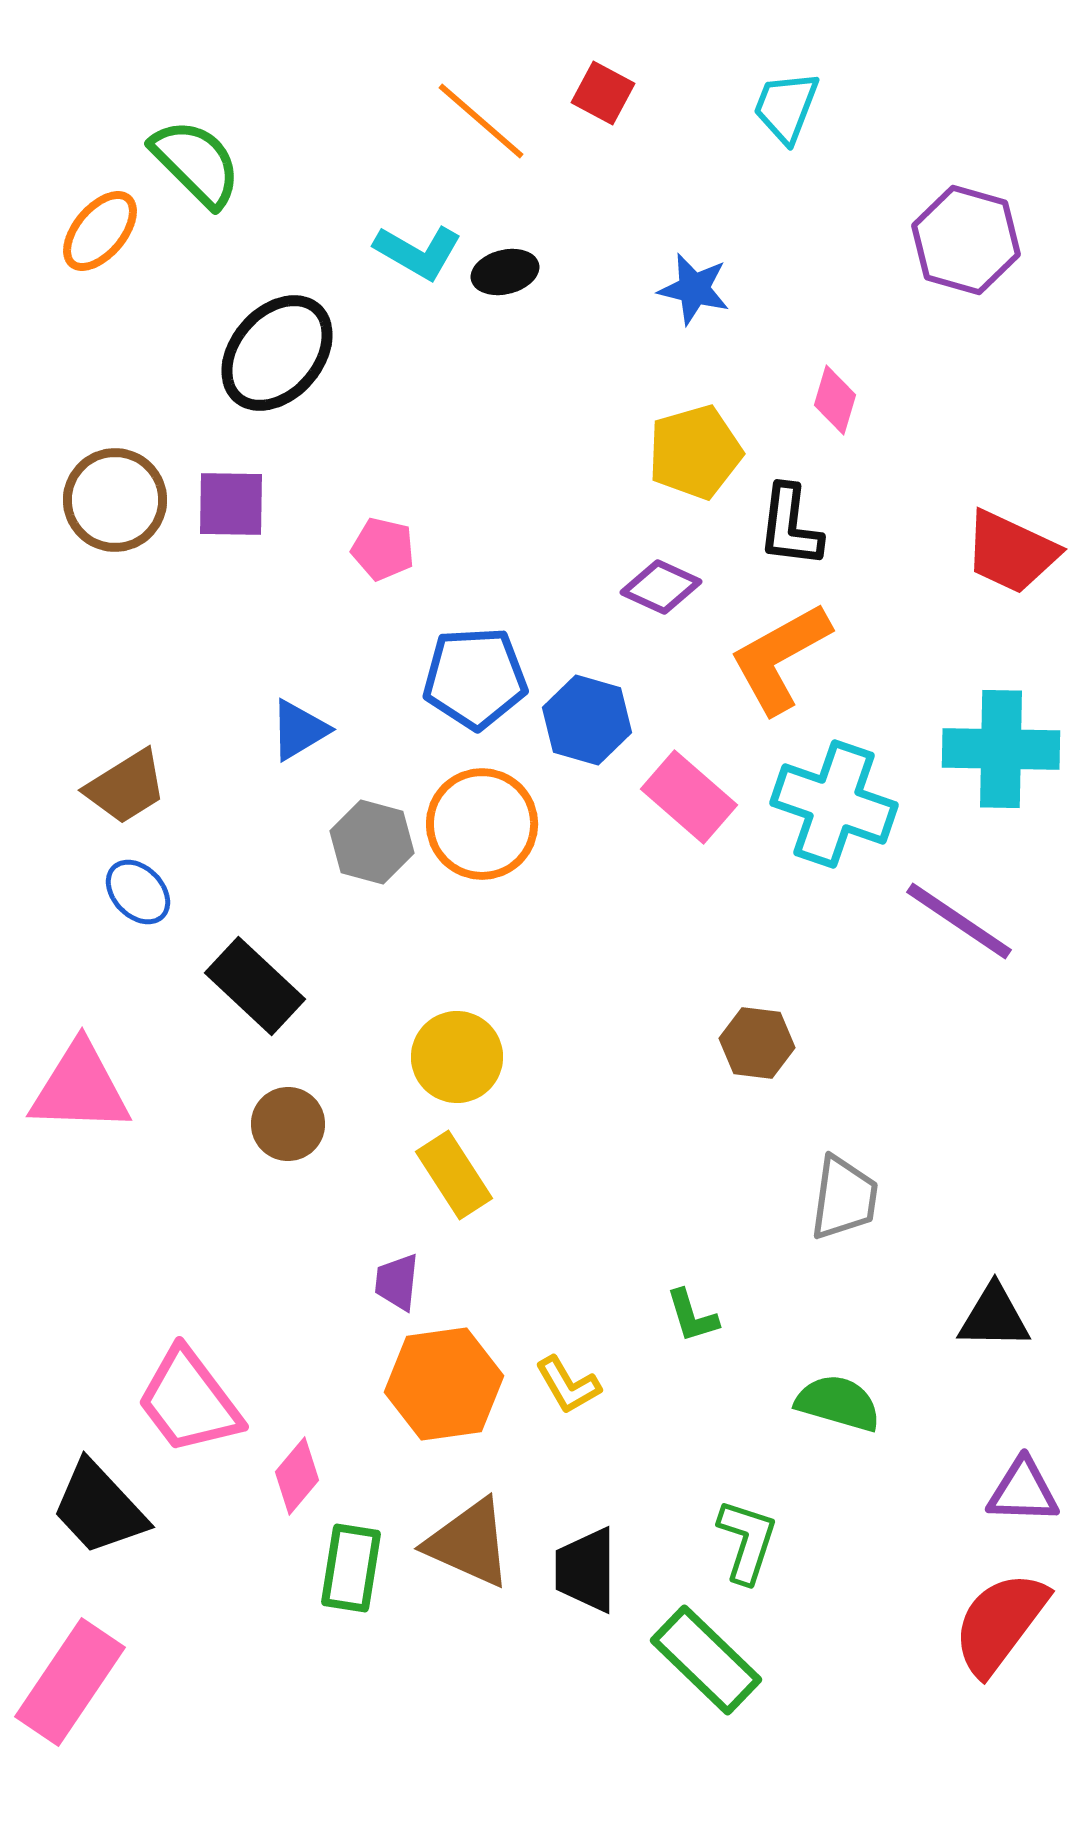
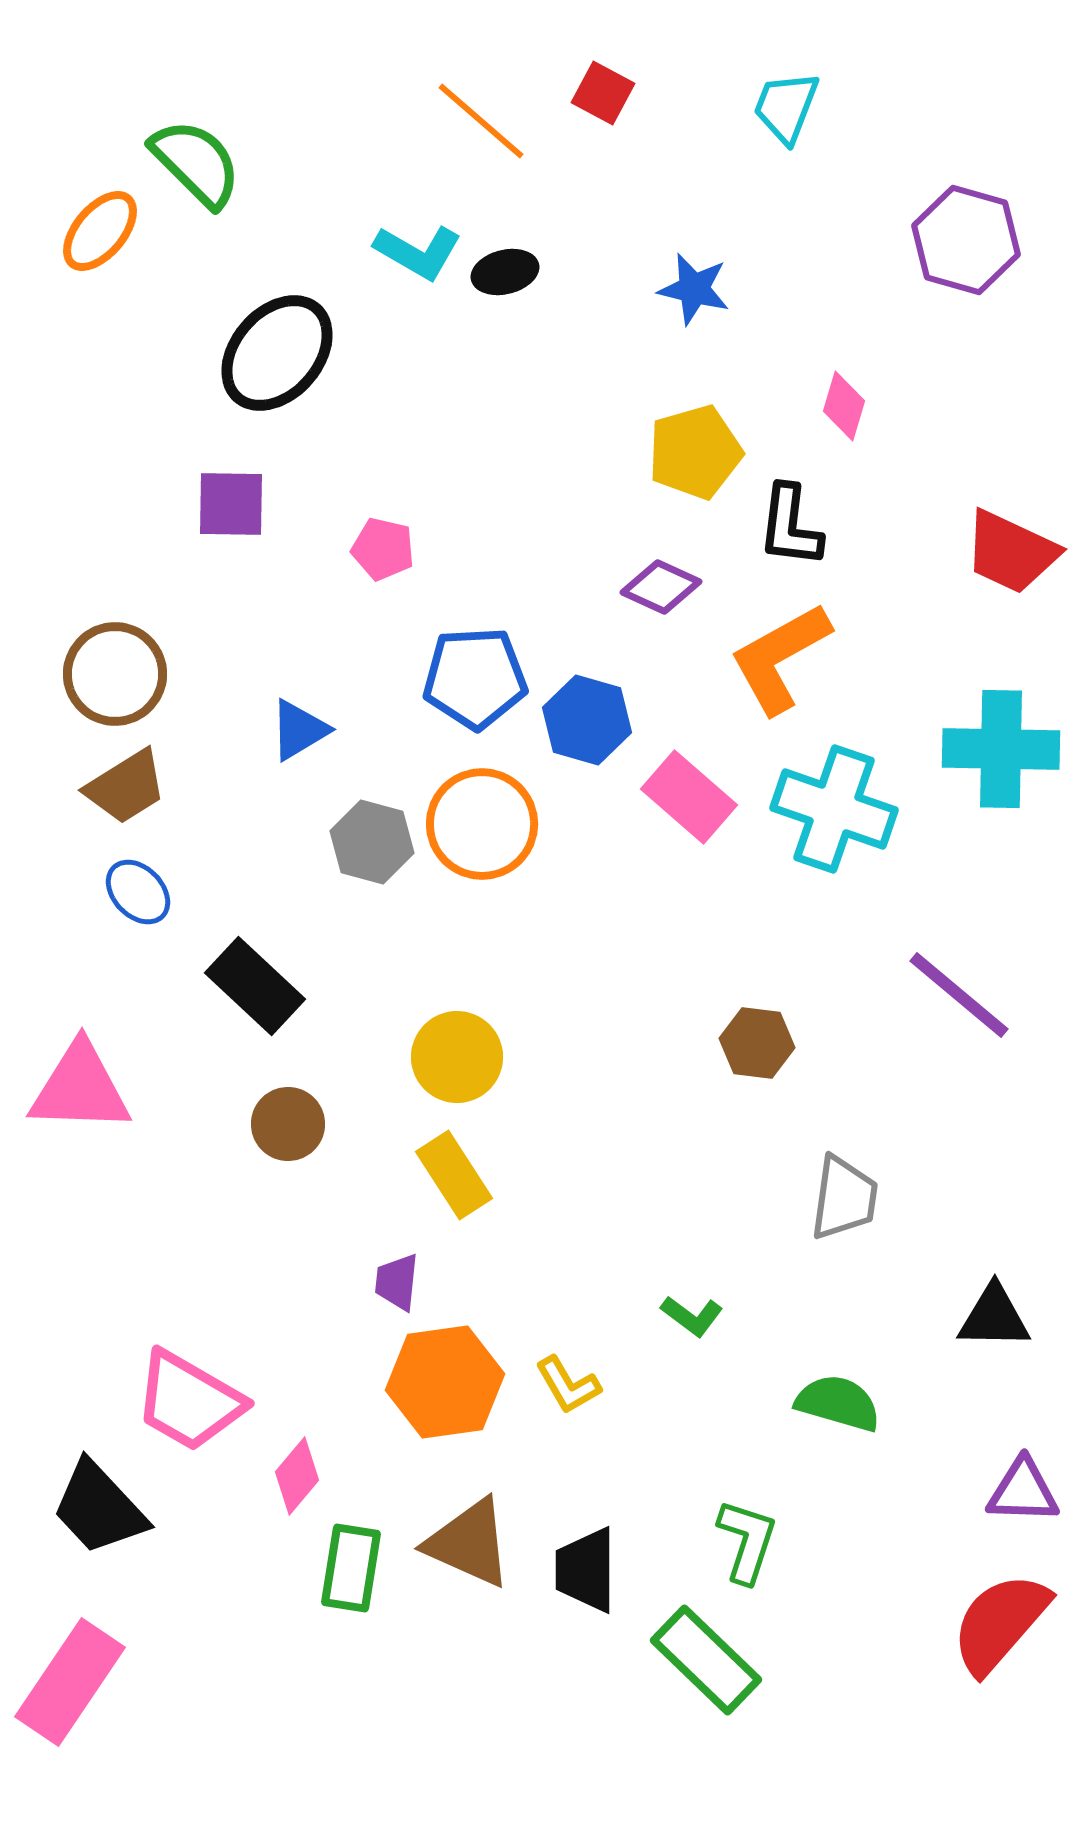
pink diamond at (835, 400): moved 9 px right, 6 px down
brown circle at (115, 500): moved 174 px down
cyan cross at (834, 804): moved 5 px down
purple line at (959, 921): moved 74 px down; rotated 6 degrees clockwise
green L-shape at (692, 1316): rotated 36 degrees counterclockwise
orange hexagon at (444, 1384): moved 1 px right, 2 px up
pink trapezoid at (189, 1401): rotated 23 degrees counterclockwise
red semicircle at (1000, 1623): rotated 4 degrees clockwise
